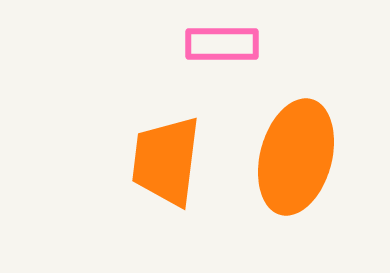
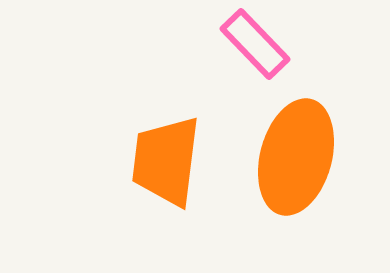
pink rectangle: moved 33 px right; rotated 46 degrees clockwise
